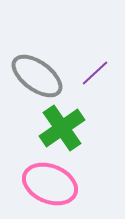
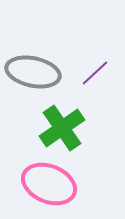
gray ellipse: moved 4 px left, 4 px up; rotated 24 degrees counterclockwise
pink ellipse: moved 1 px left
